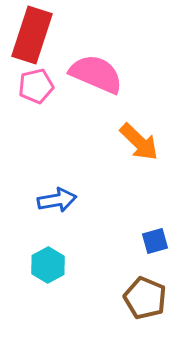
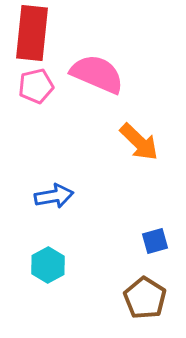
red rectangle: moved 2 px up; rotated 12 degrees counterclockwise
pink semicircle: moved 1 px right
blue arrow: moved 3 px left, 4 px up
brown pentagon: rotated 9 degrees clockwise
